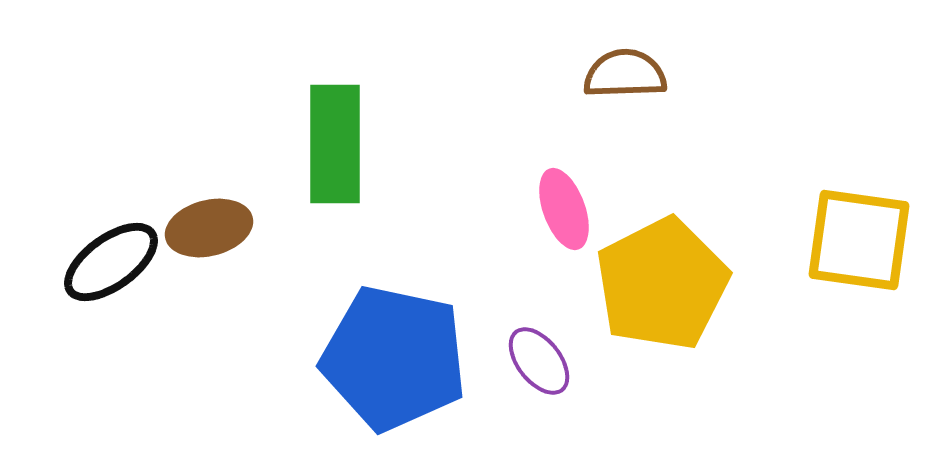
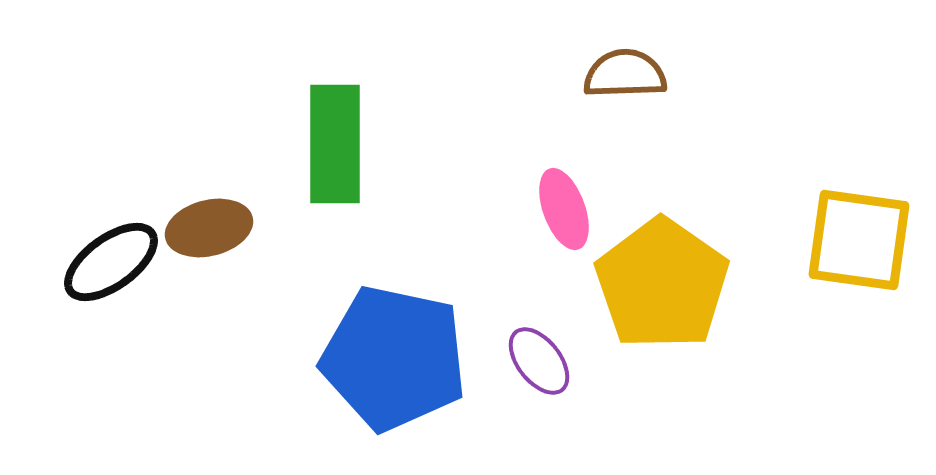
yellow pentagon: rotated 10 degrees counterclockwise
